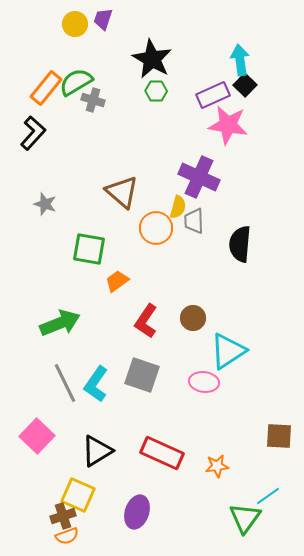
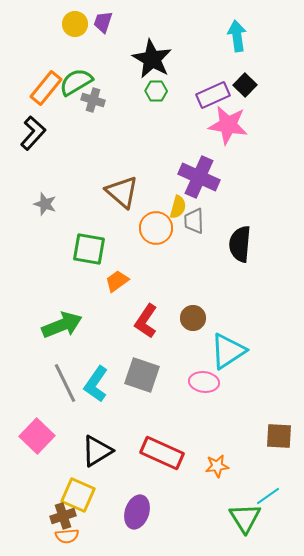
purple trapezoid: moved 3 px down
cyan arrow: moved 3 px left, 24 px up
green arrow: moved 2 px right, 2 px down
green triangle: rotated 8 degrees counterclockwise
orange semicircle: rotated 15 degrees clockwise
